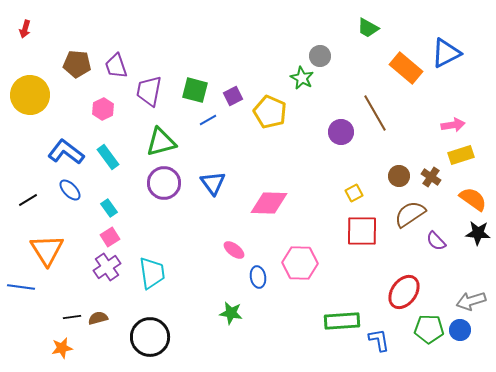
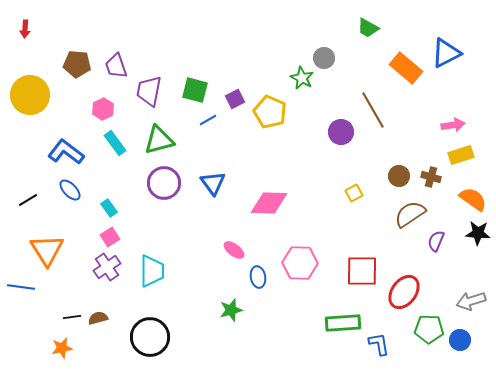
red arrow at (25, 29): rotated 12 degrees counterclockwise
gray circle at (320, 56): moved 4 px right, 2 px down
purple square at (233, 96): moved 2 px right, 3 px down
brown line at (375, 113): moved 2 px left, 3 px up
green triangle at (161, 142): moved 2 px left, 2 px up
cyan rectangle at (108, 157): moved 7 px right, 14 px up
brown cross at (431, 177): rotated 18 degrees counterclockwise
red square at (362, 231): moved 40 px down
purple semicircle at (436, 241): rotated 65 degrees clockwise
cyan trapezoid at (152, 273): moved 2 px up; rotated 8 degrees clockwise
green star at (231, 313): moved 3 px up; rotated 25 degrees counterclockwise
green rectangle at (342, 321): moved 1 px right, 2 px down
blue circle at (460, 330): moved 10 px down
blue L-shape at (379, 340): moved 4 px down
